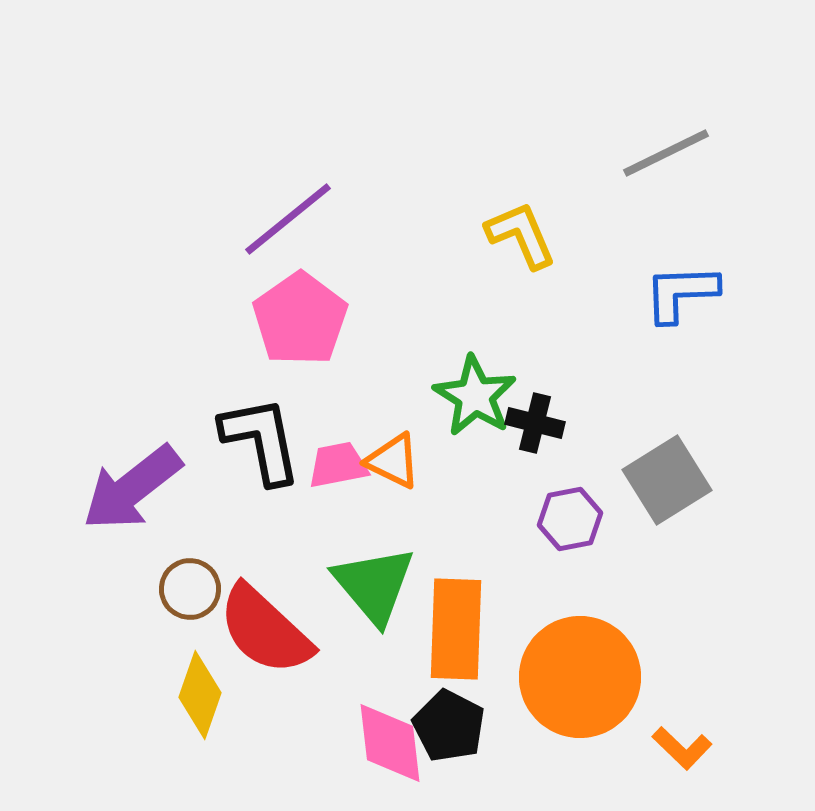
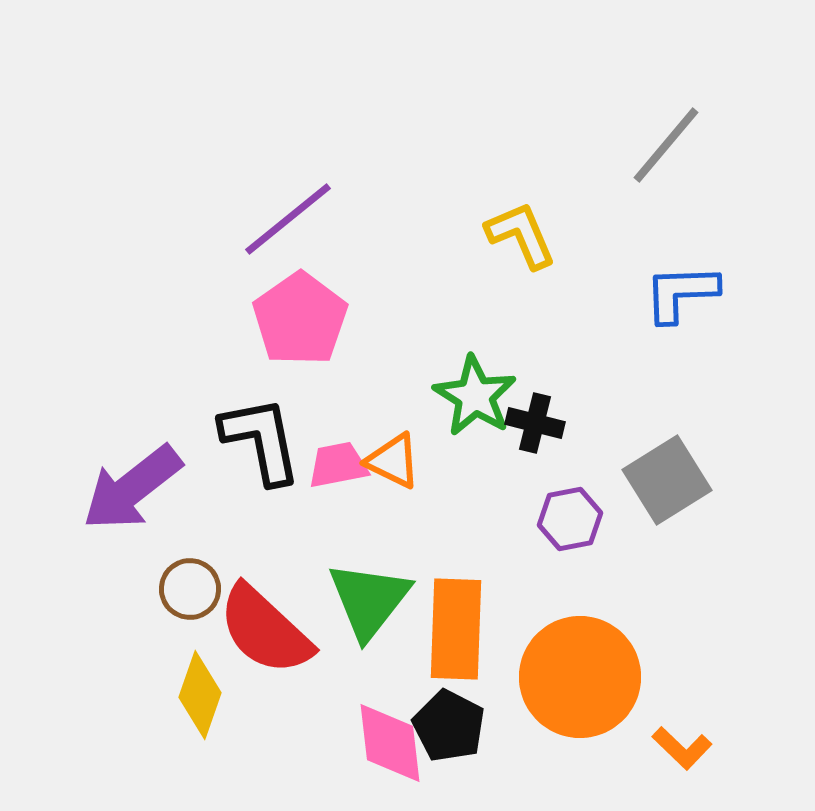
gray line: moved 8 px up; rotated 24 degrees counterclockwise
green triangle: moved 5 px left, 15 px down; rotated 18 degrees clockwise
